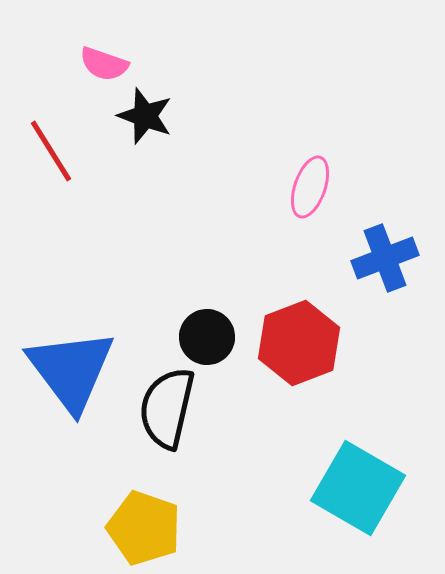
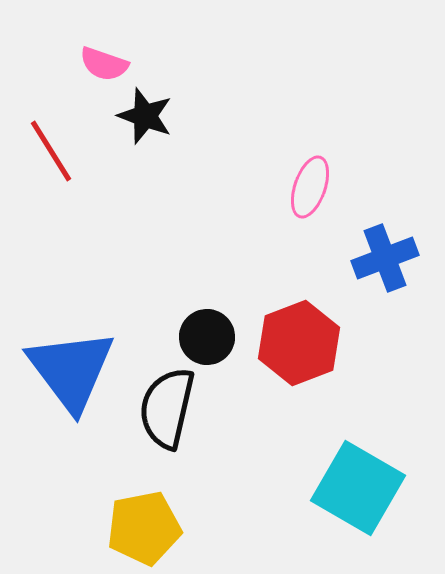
yellow pentagon: rotated 30 degrees counterclockwise
